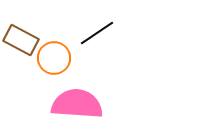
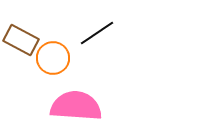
orange circle: moved 1 px left
pink semicircle: moved 1 px left, 2 px down
